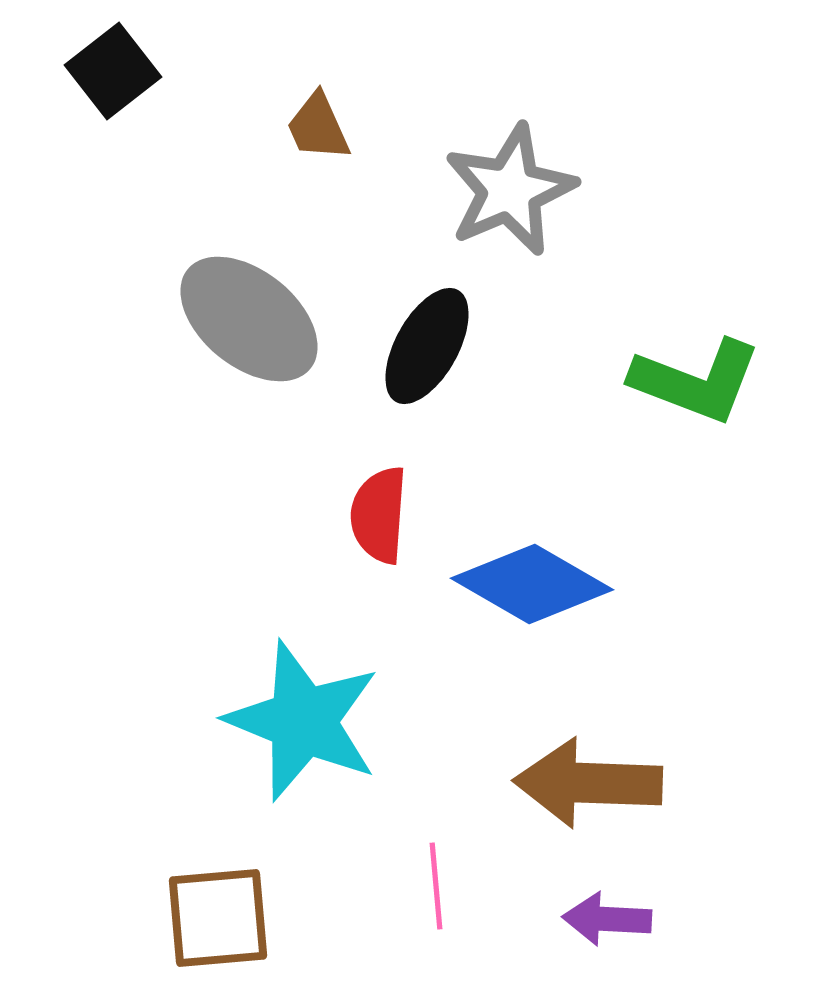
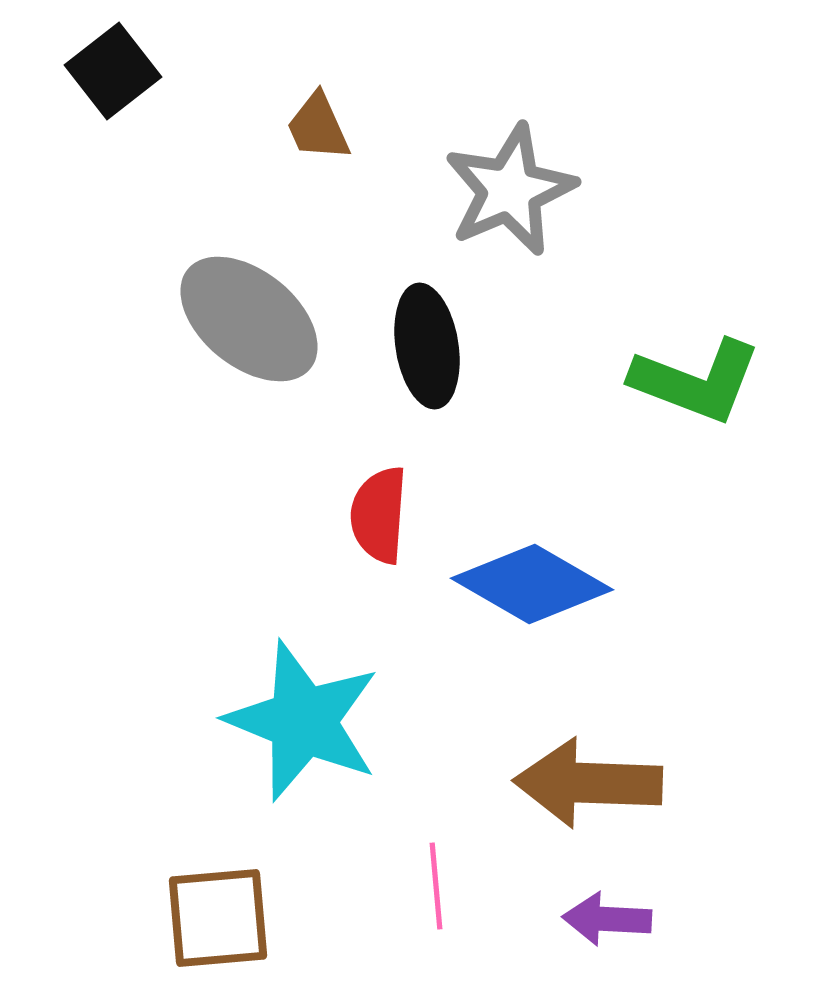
black ellipse: rotated 38 degrees counterclockwise
